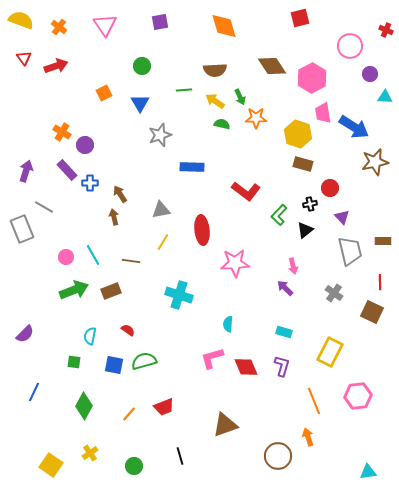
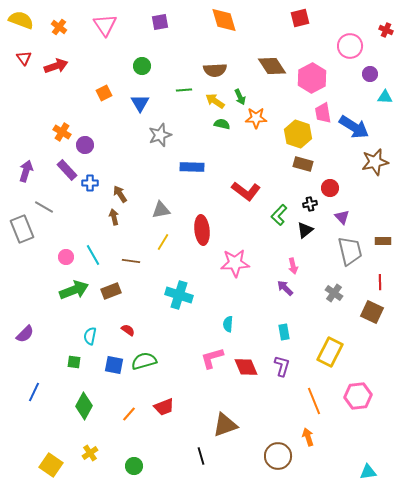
orange diamond at (224, 26): moved 6 px up
cyan rectangle at (284, 332): rotated 63 degrees clockwise
black line at (180, 456): moved 21 px right
